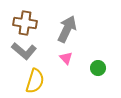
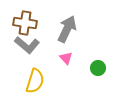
gray L-shape: moved 3 px right, 6 px up
